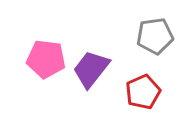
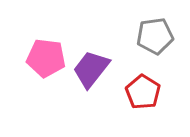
pink pentagon: moved 1 px up
red pentagon: rotated 16 degrees counterclockwise
